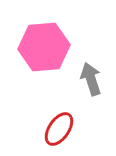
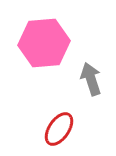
pink hexagon: moved 4 px up
